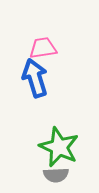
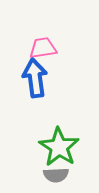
blue arrow: rotated 9 degrees clockwise
green star: rotated 9 degrees clockwise
